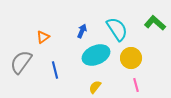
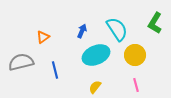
green L-shape: rotated 100 degrees counterclockwise
yellow circle: moved 4 px right, 3 px up
gray semicircle: rotated 40 degrees clockwise
